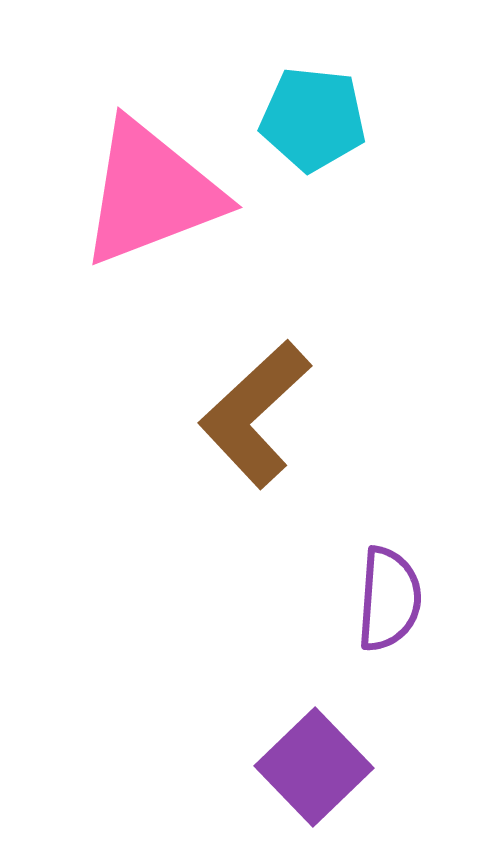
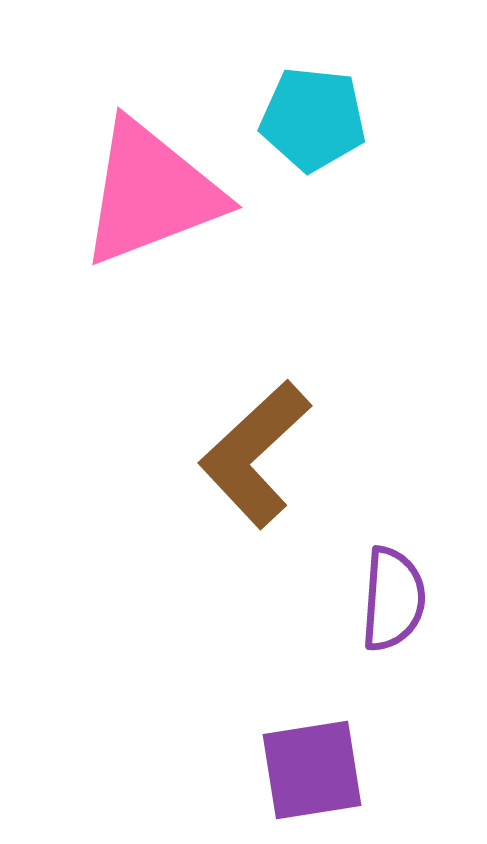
brown L-shape: moved 40 px down
purple semicircle: moved 4 px right
purple square: moved 2 px left, 3 px down; rotated 35 degrees clockwise
